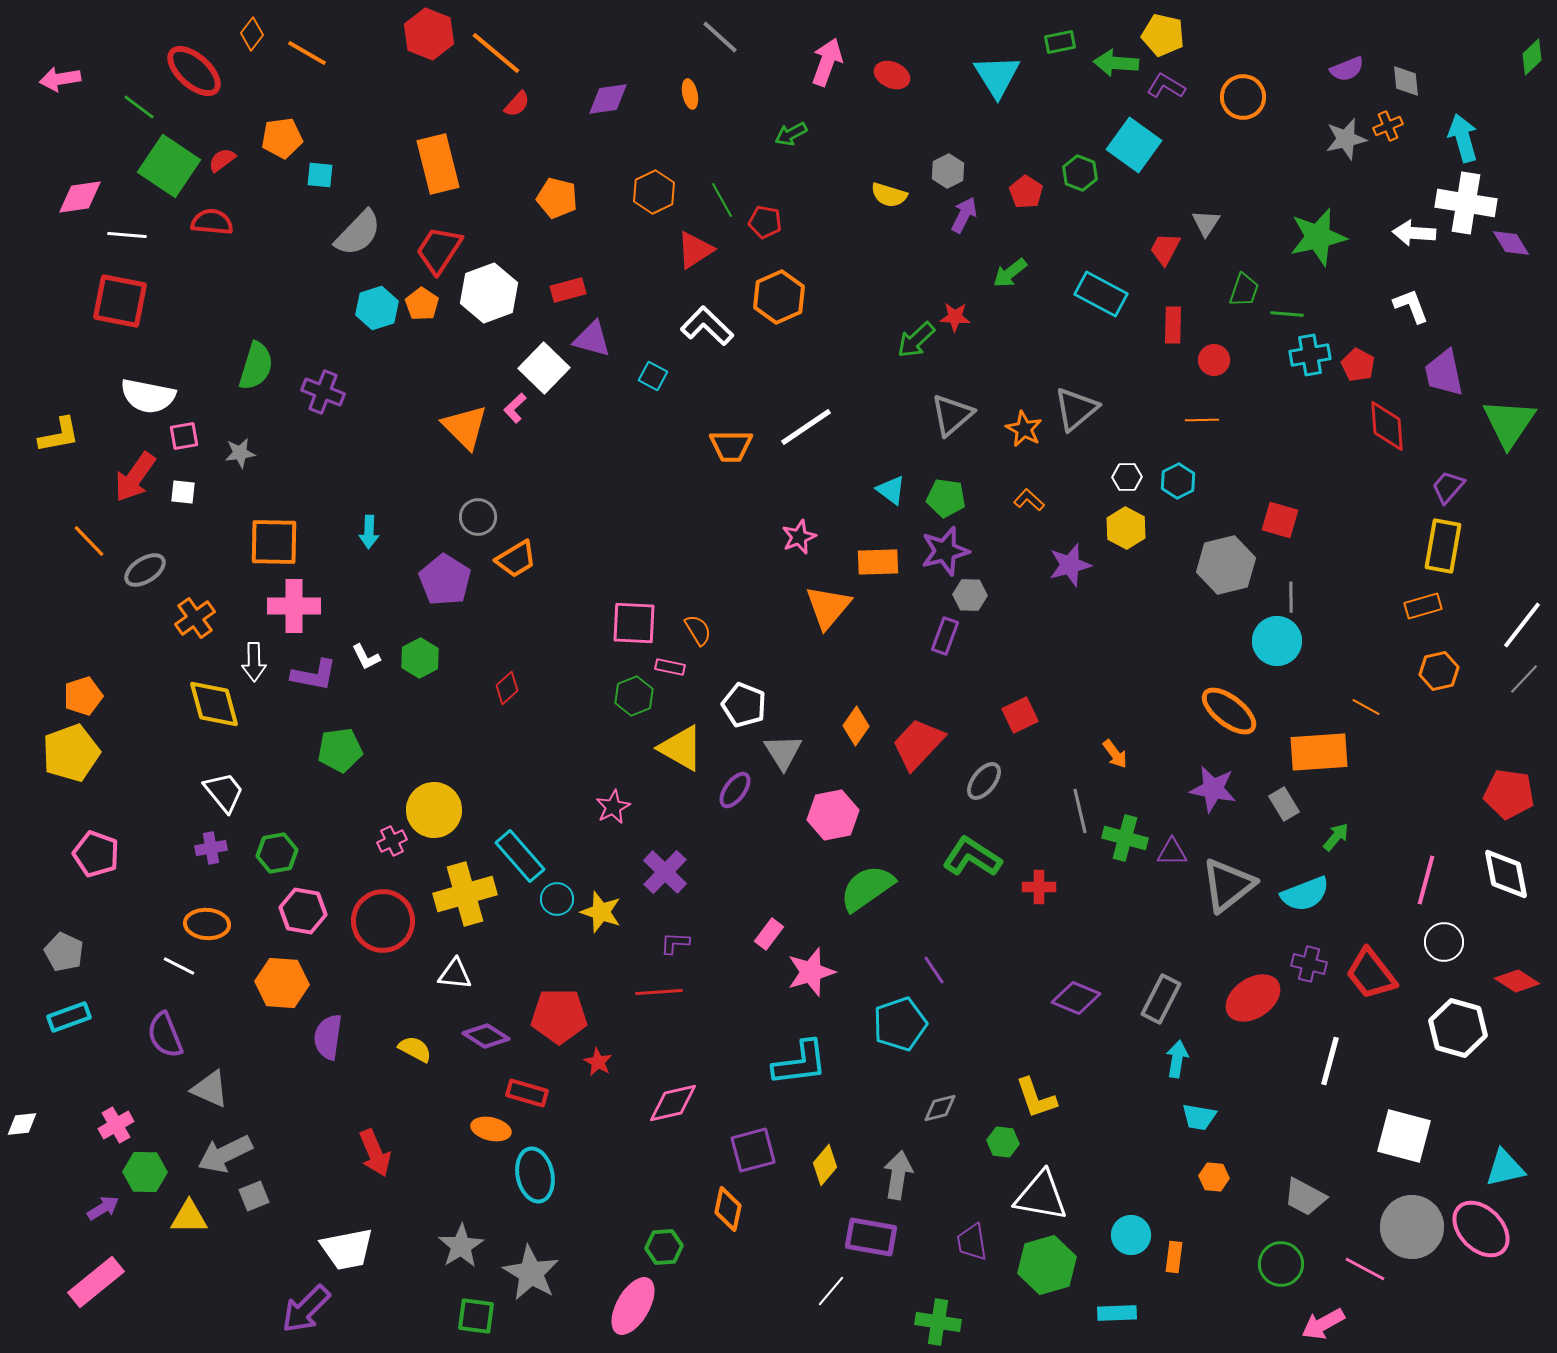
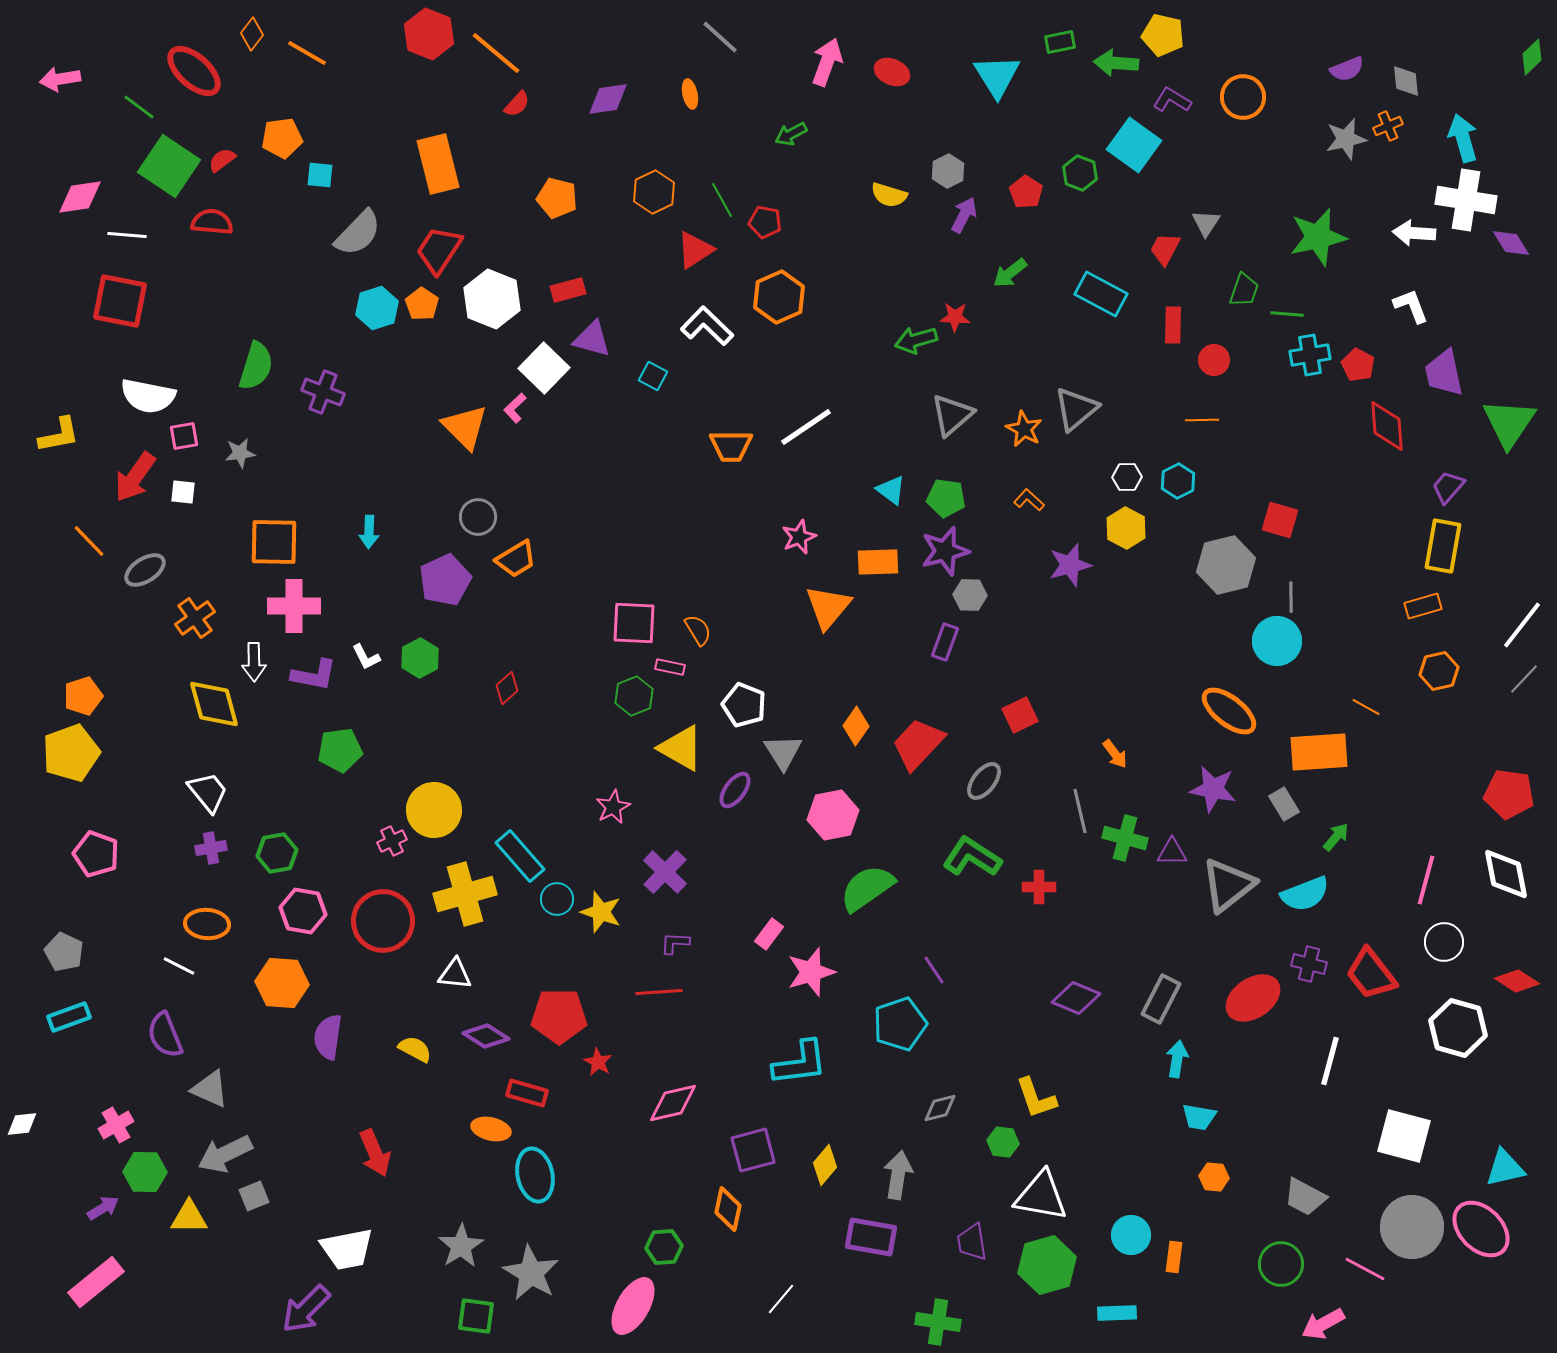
red ellipse at (892, 75): moved 3 px up
purple L-shape at (1166, 86): moved 6 px right, 14 px down
white cross at (1466, 203): moved 3 px up
white hexagon at (489, 293): moved 3 px right, 6 px down; rotated 18 degrees counterclockwise
green arrow at (916, 340): rotated 27 degrees clockwise
purple pentagon at (445, 580): rotated 15 degrees clockwise
purple rectangle at (945, 636): moved 6 px down
white trapezoid at (224, 792): moved 16 px left
white line at (831, 1291): moved 50 px left, 8 px down
